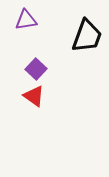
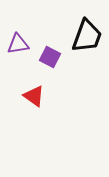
purple triangle: moved 8 px left, 24 px down
purple square: moved 14 px right, 12 px up; rotated 15 degrees counterclockwise
